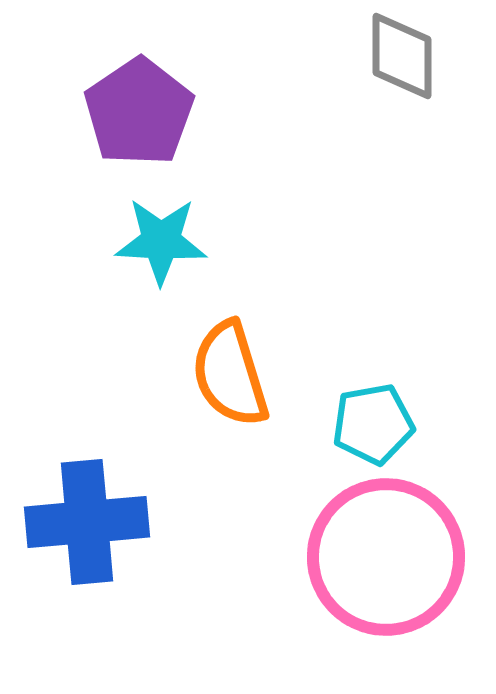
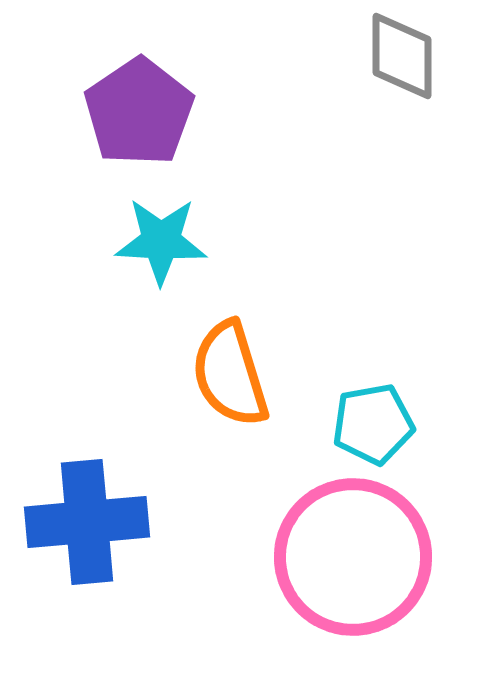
pink circle: moved 33 px left
